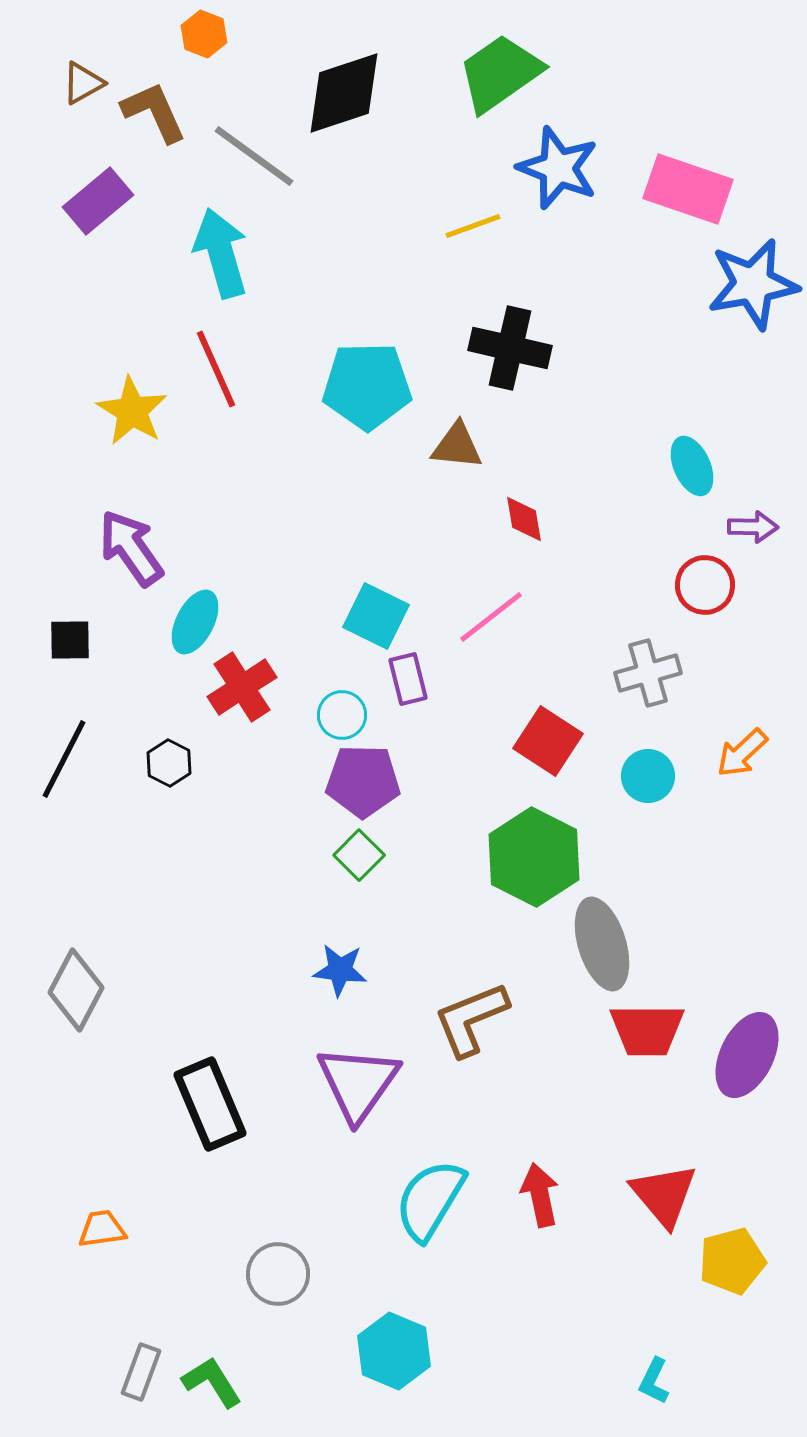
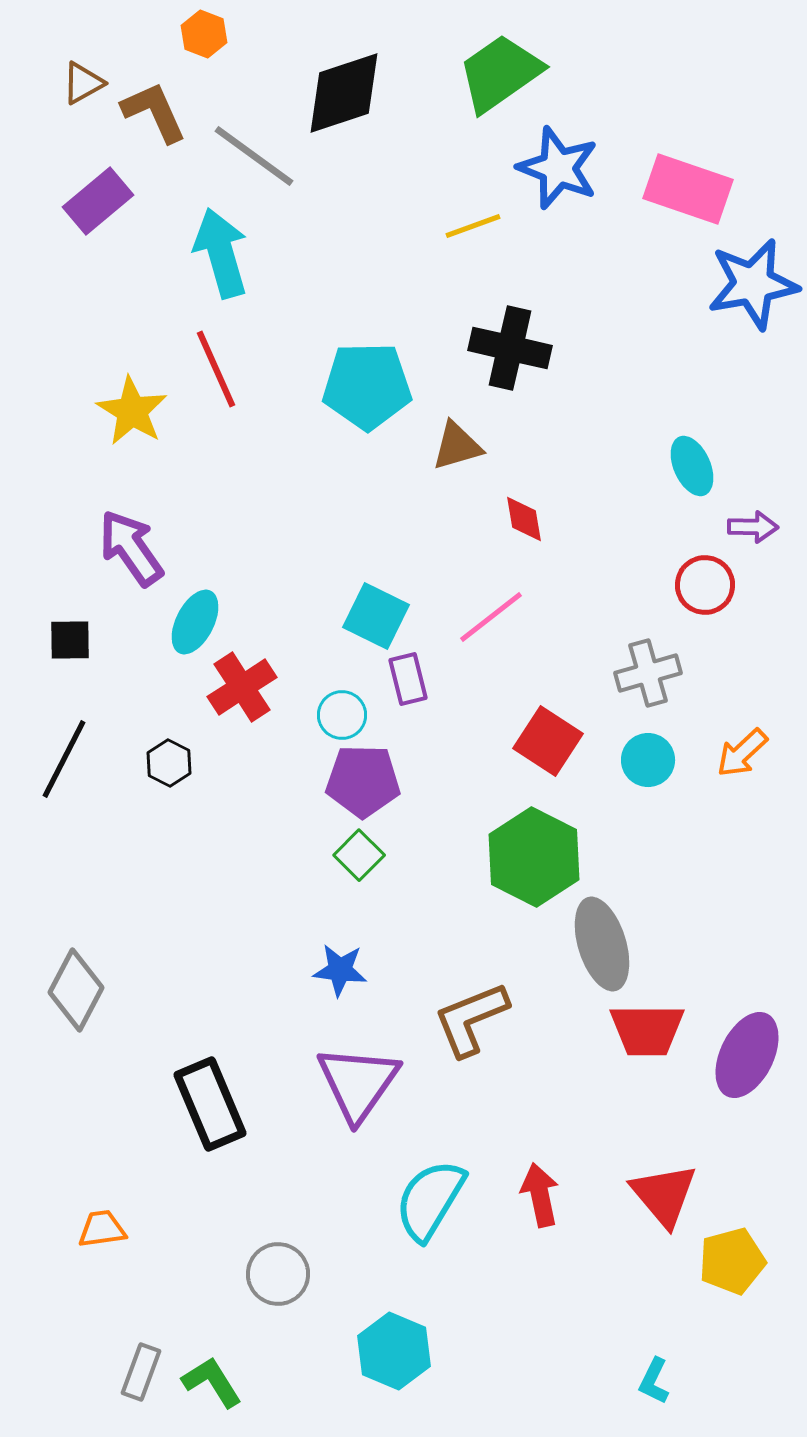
brown triangle at (457, 446): rotated 22 degrees counterclockwise
cyan circle at (648, 776): moved 16 px up
